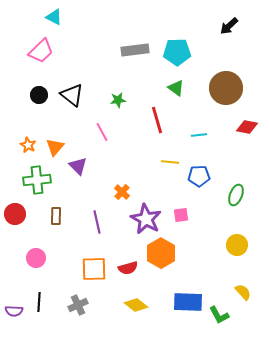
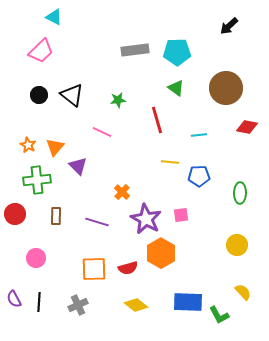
pink line: rotated 36 degrees counterclockwise
green ellipse: moved 4 px right, 2 px up; rotated 20 degrees counterclockwise
purple line: rotated 60 degrees counterclockwise
purple semicircle: moved 12 px up; rotated 60 degrees clockwise
